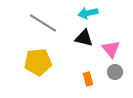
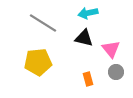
gray circle: moved 1 px right
